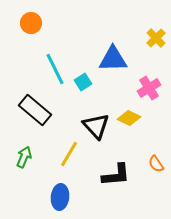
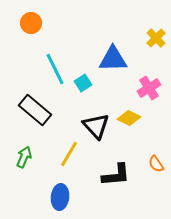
cyan square: moved 1 px down
